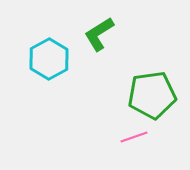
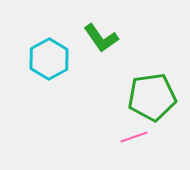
green L-shape: moved 2 px right, 4 px down; rotated 93 degrees counterclockwise
green pentagon: moved 2 px down
